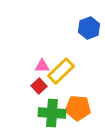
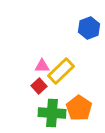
orange pentagon: moved 1 px right; rotated 30 degrees clockwise
